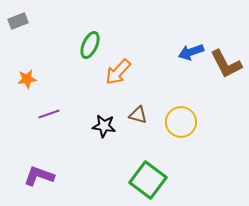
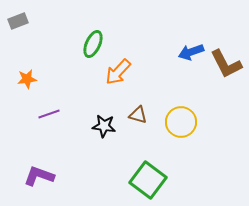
green ellipse: moved 3 px right, 1 px up
